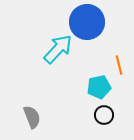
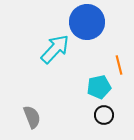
cyan arrow: moved 3 px left
